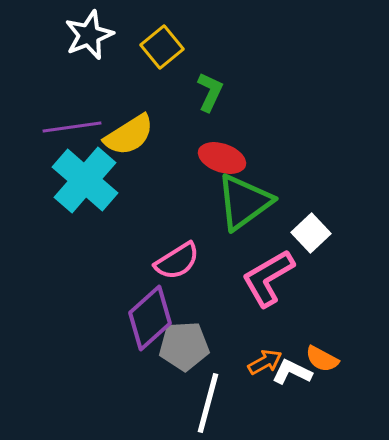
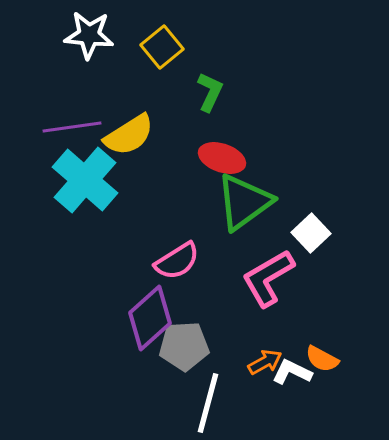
white star: rotated 27 degrees clockwise
